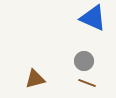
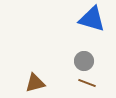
blue triangle: moved 1 px left, 1 px down; rotated 8 degrees counterclockwise
brown triangle: moved 4 px down
